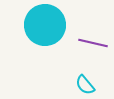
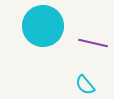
cyan circle: moved 2 px left, 1 px down
